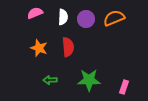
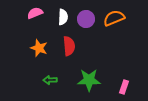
red semicircle: moved 1 px right, 1 px up
